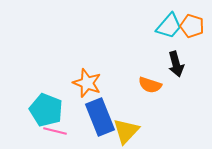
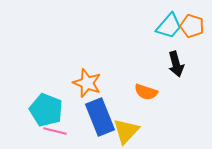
orange semicircle: moved 4 px left, 7 px down
